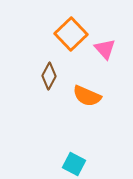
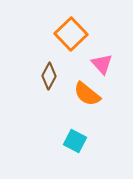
pink triangle: moved 3 px left, 15 px down
orange semicircle: moved 2 px up; rotated 16 degrees clockwise
cyan square: moved 1 px right, 23 px up
